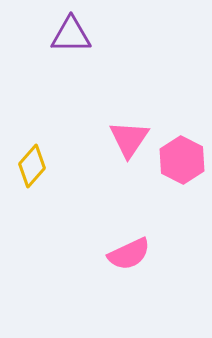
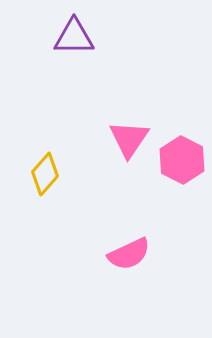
purple triangle: moved 3 px right, 2 px down
yellow diamond: moved 13 px right, 8 px down
